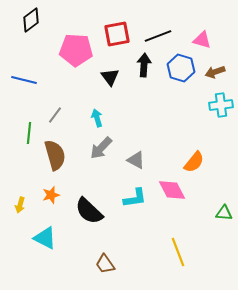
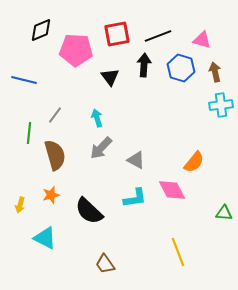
black diamond: moved 10 px right, 10 px down; rotated 15 degrees clockwise
brown arrow: rotated 96 degrees clockwise
